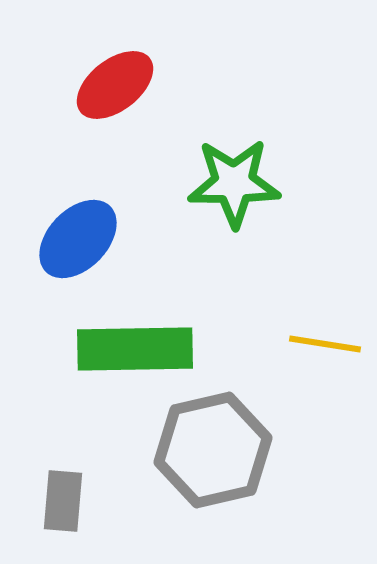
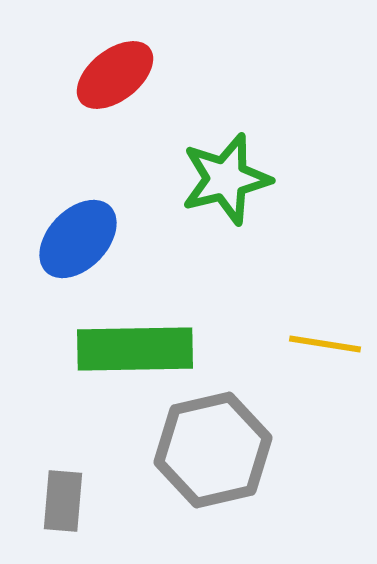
red ellipse: moved 10 px up
green star: moved 8 px left, 4 px up; rotated 14 degrees counterclockwise
